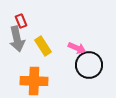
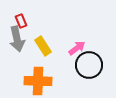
pink arrow: rotated 60 degrees counterclockwise
orange cross: moved 4 px right
